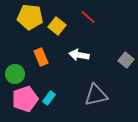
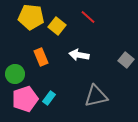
yellow pentagon: moved 1 px right
gray triangle: moved 1 px down
